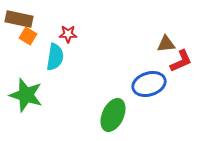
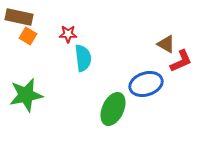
brown rectangle: moved 2 px up
brown triangle: rotated 36 degrees clockwise
cyan semicircle: moved 28 px right, 1 px down; rotated 16 degrees counterclockwise
blue ellipse: moved 3 px left
green star: rotated 28 degrees counterclockwise
green ellipse: moved 6 px up
